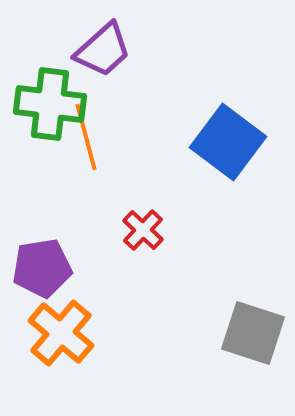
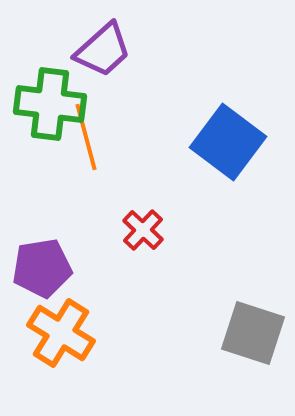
orange cross: rotated 8 degrees counterclockwise
